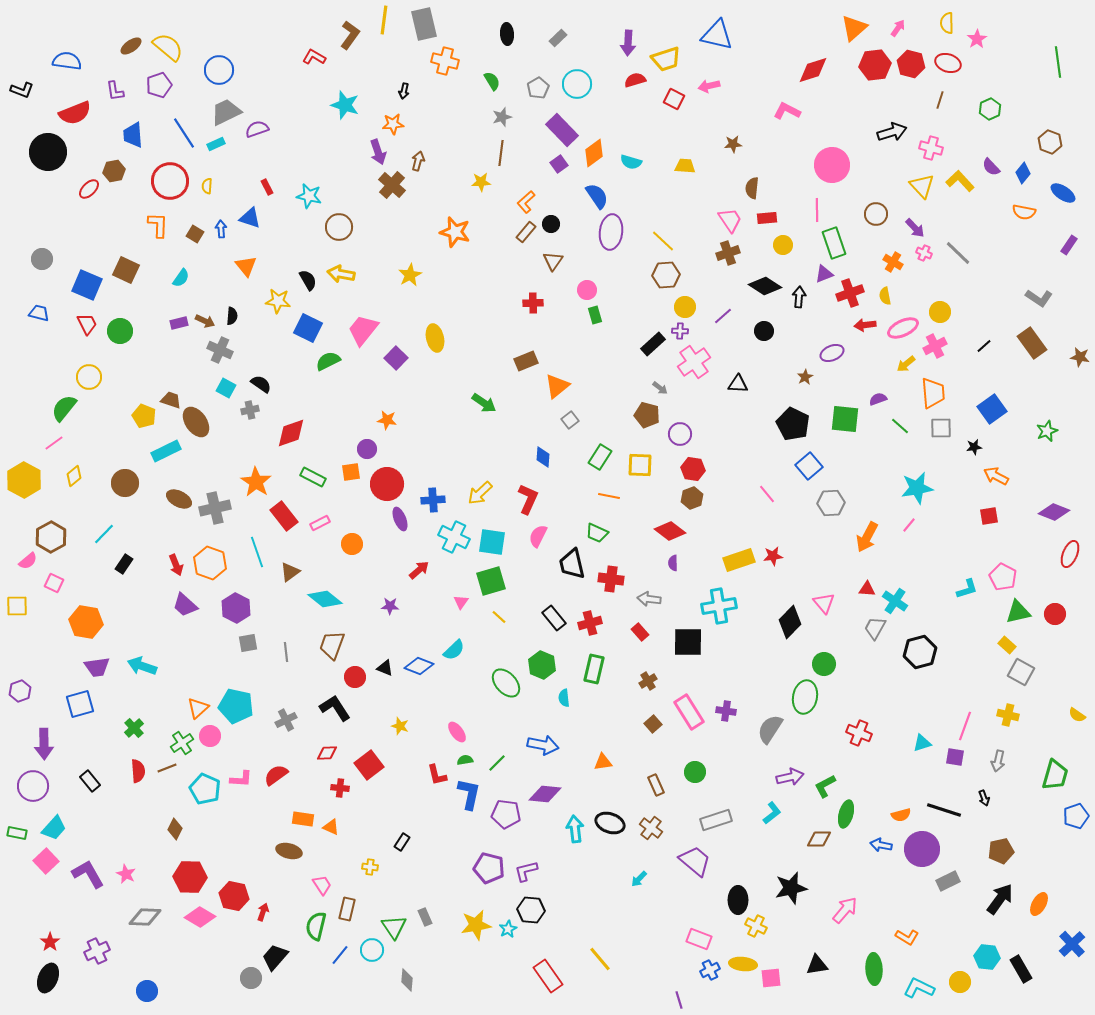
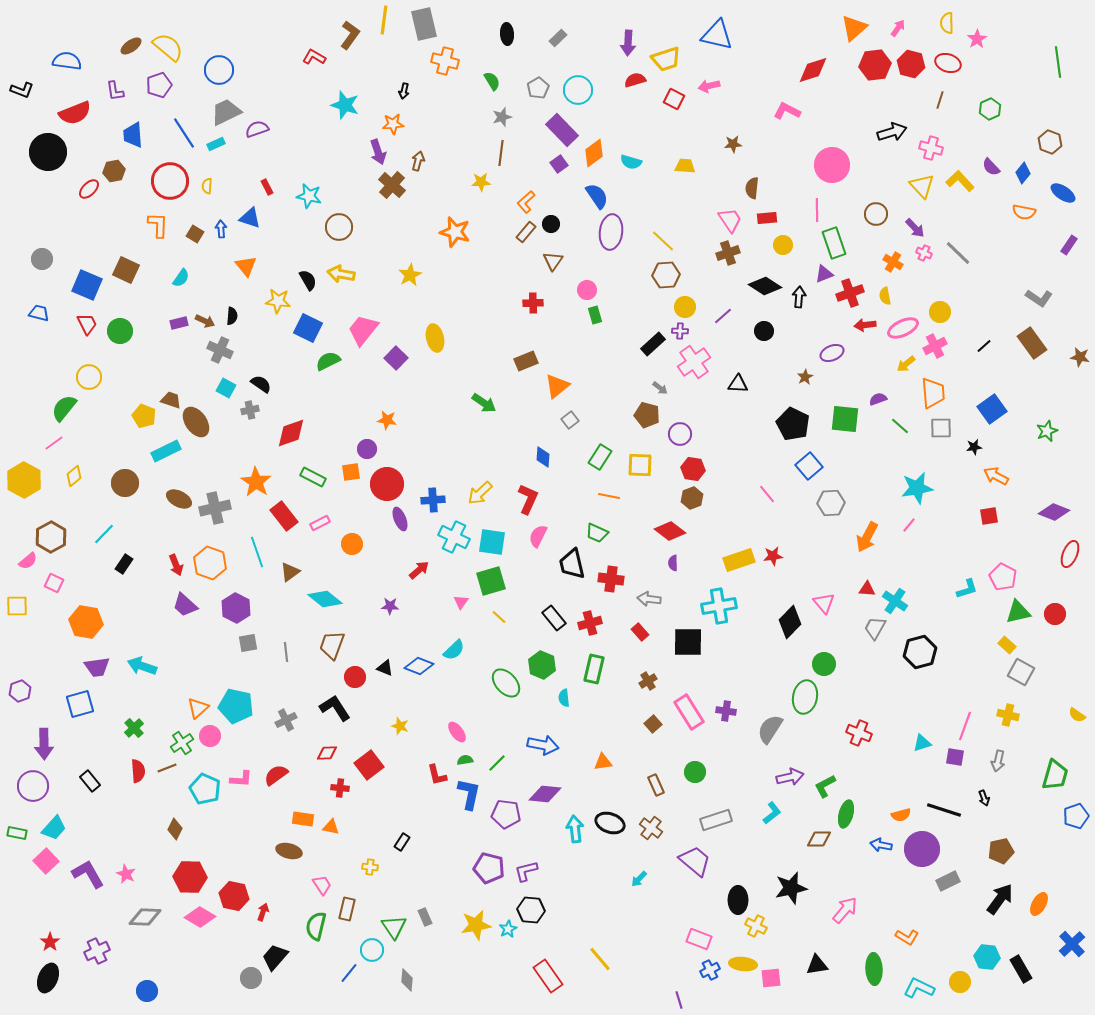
cyan circle at (577, 84): moved 1 px right, 6 px down
orange triangle at (331, 827): rotated 12 degrees counterclockwise
blue line at (340, 955): moved 9 px right, 18 px down
